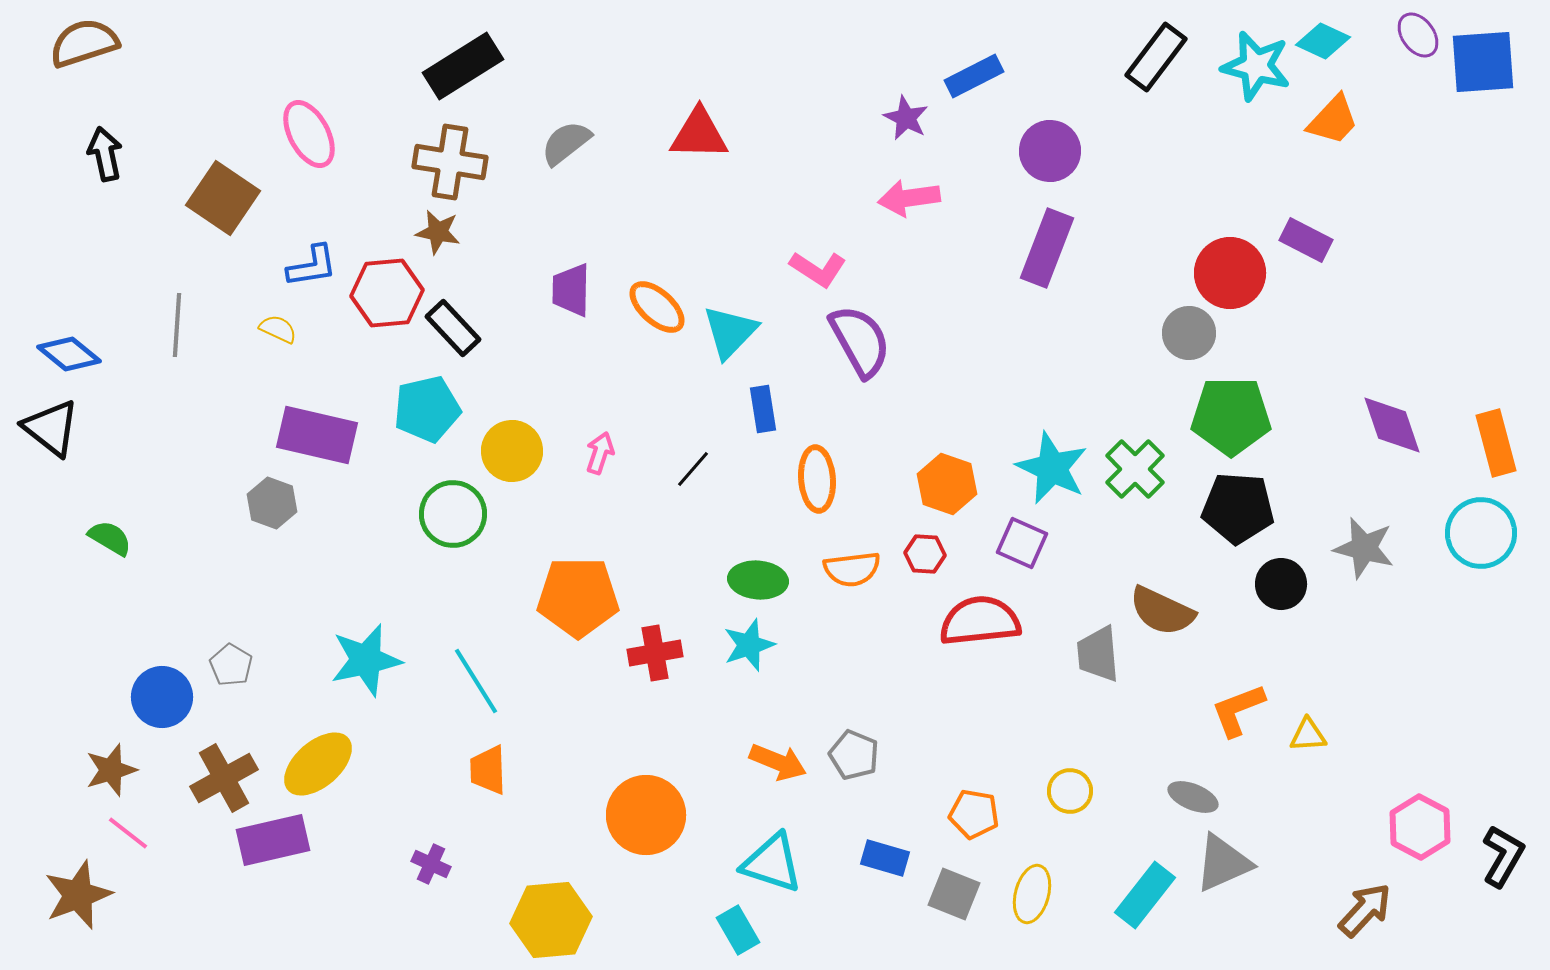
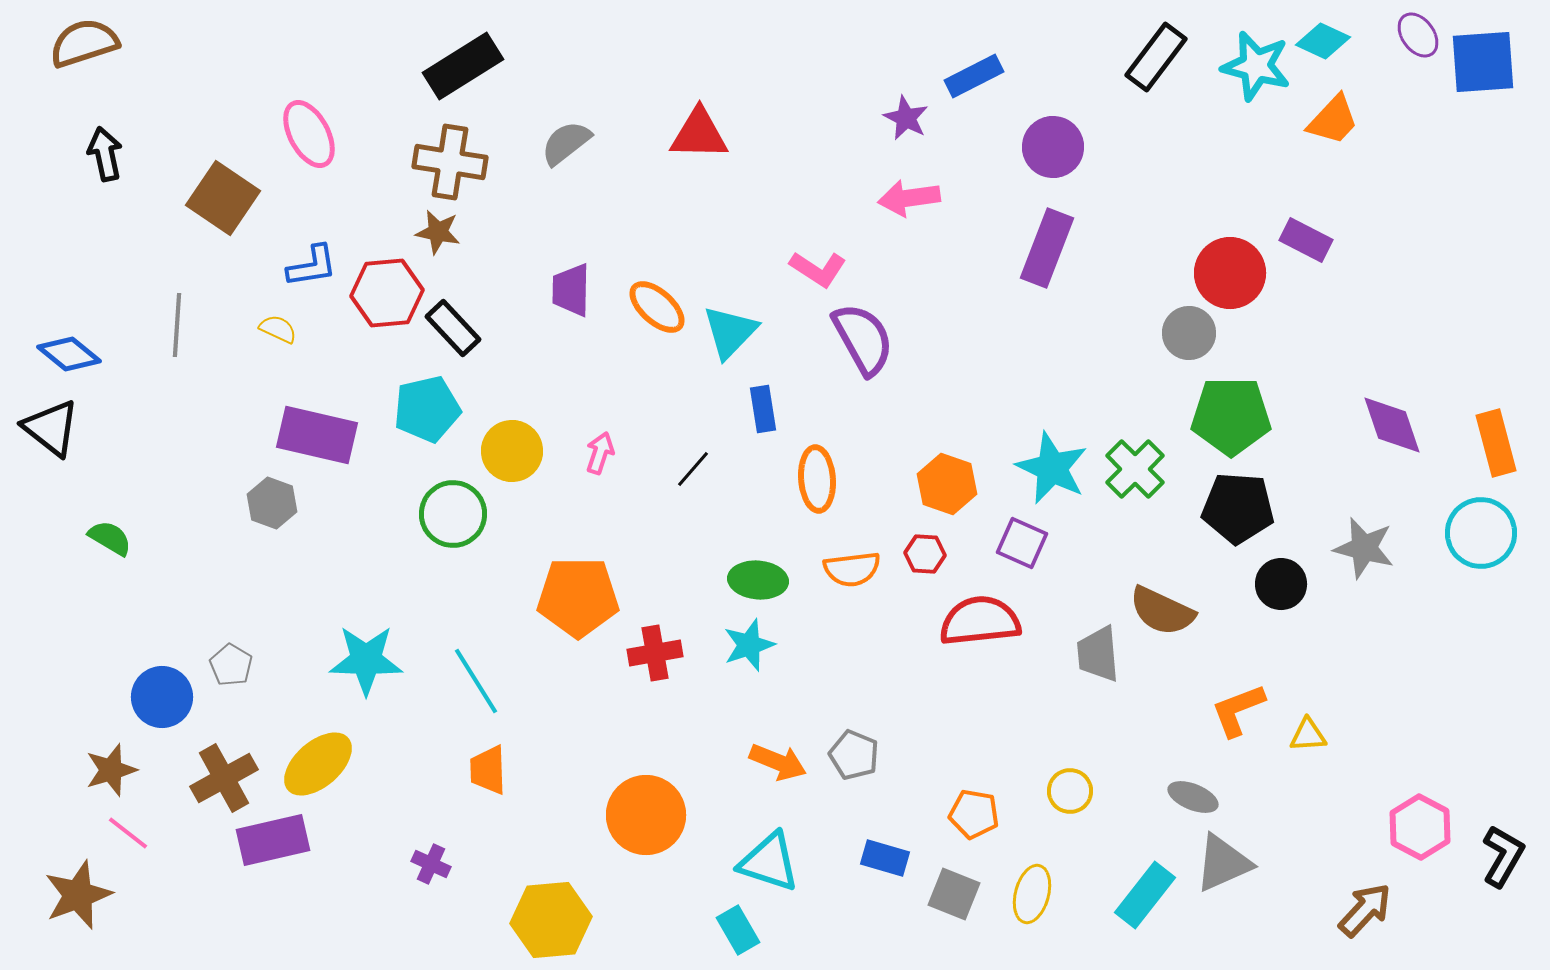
purple circle at (1050, 151): moved 3 px right, 4 px up
purple semicircle at (860, 341): moved 3 px right, 2 px up
cyan star at (366, 660): rotated 14 degrees clockwise
cyan triangle at (772, 863): moved 3 px left, 1 px up
